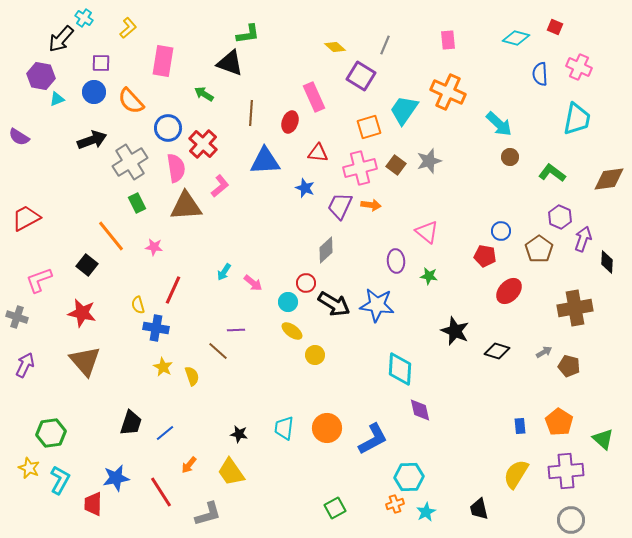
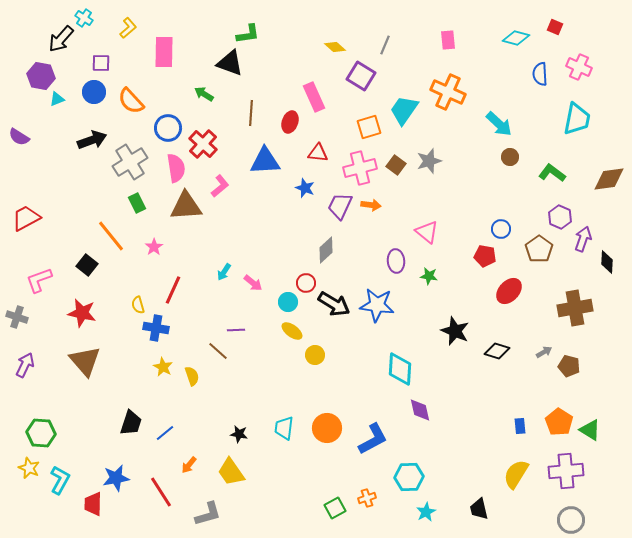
pink rectangle at (163, 61): moved 1 px right, 9 px up; rotated 8 degrees counterclockwise
blue circle at (501, 231): moved 2 px up
pink star at (154, 247): rotated 30 degrees clockwise
green hexagon at (51, 433): moved 10 px left; rotated 12 degrees clockwise
green triangle at (603, 439): moved 13 px left, 9 px up; rotated 10 degrees counterclockwise
orange cross at (395, 504): moved 28 px left, 6 px up
